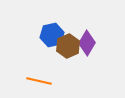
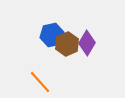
brown hexagon: moved 1 px left, 2 px up
orange line: moved 1 px right, 1 px down; rotated 35 degrees clockwise
